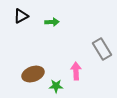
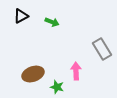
green arrow: rotated 24 degrees clockwise
green star: moved 1 px right, 1 px down; rotated 16 degrees clockwise
